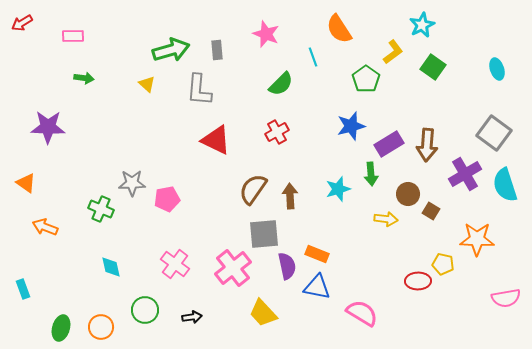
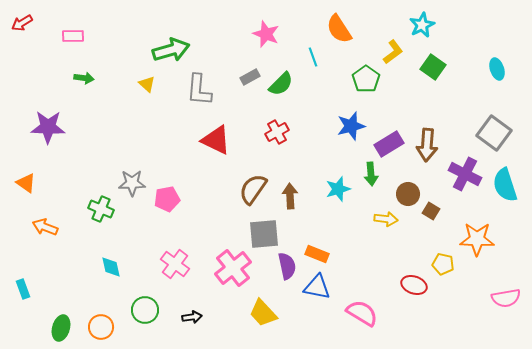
gray rectangle at (217, 50): moved 33 px right, 27 px down; rotated 66 degrees clockwise
purple cross at (465, 174): rotated 32 degrees counterclockwise
red ellipse at (418, 281): moved 4 px left, 4 px down; rotated 20 degrees clockwise
